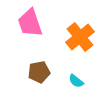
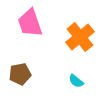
brown pentagon: moved 19 px left, 2 px down
